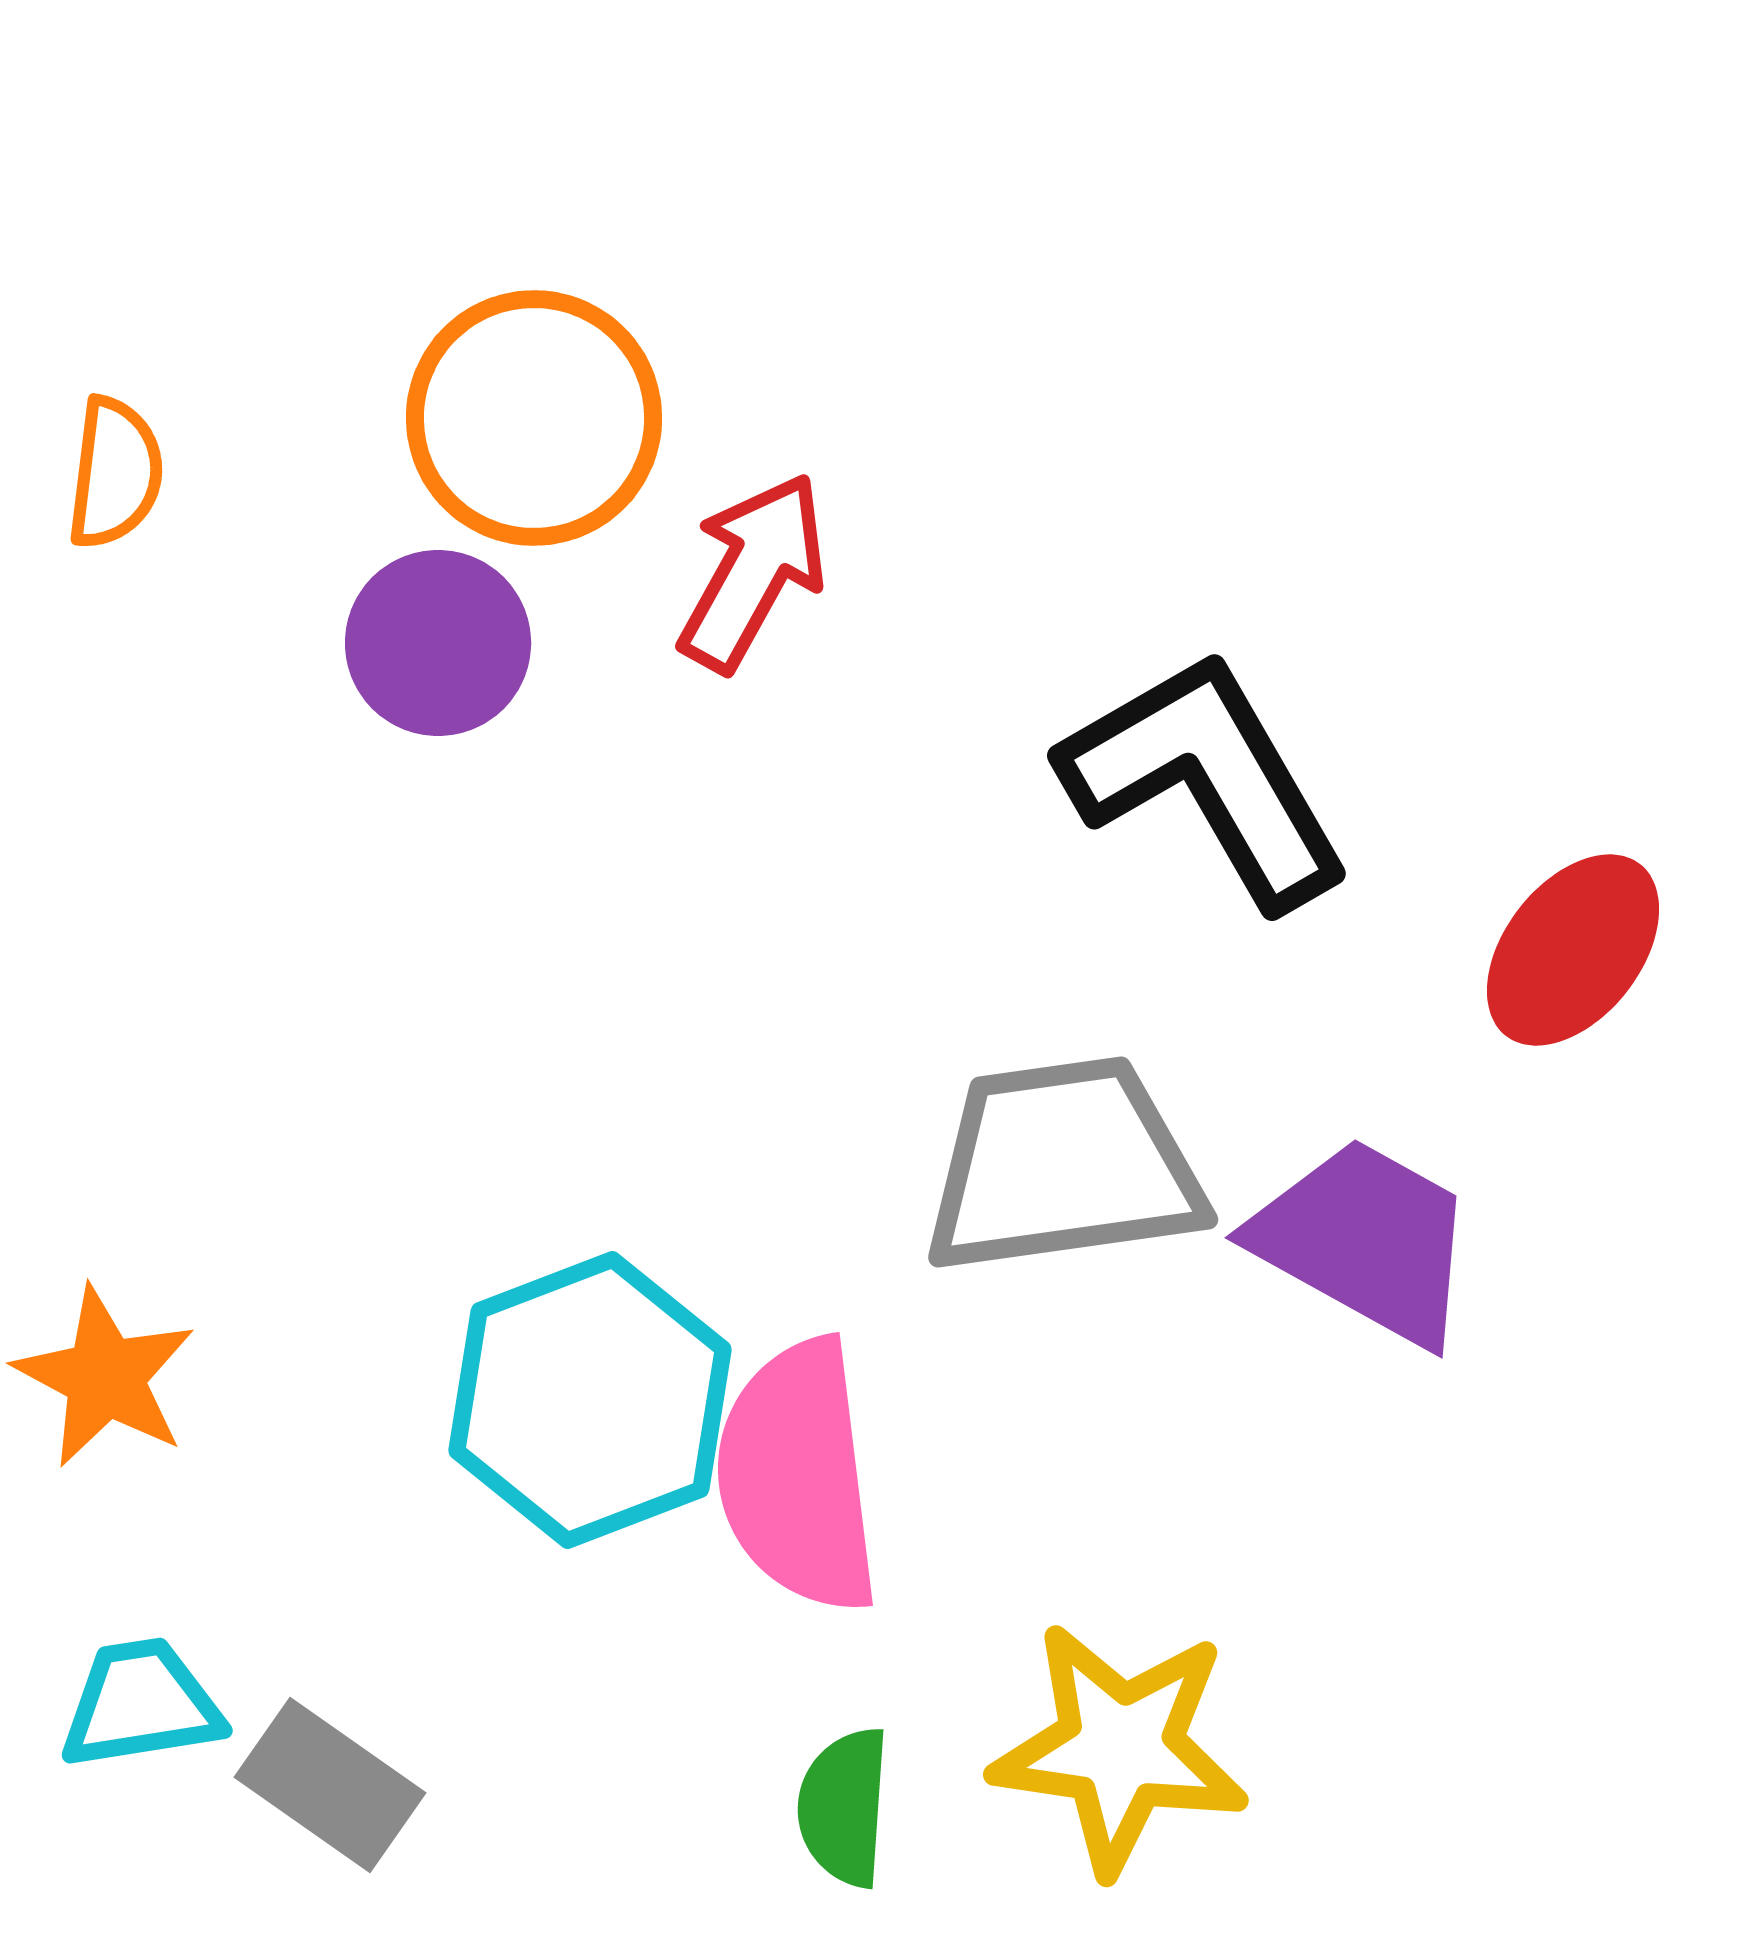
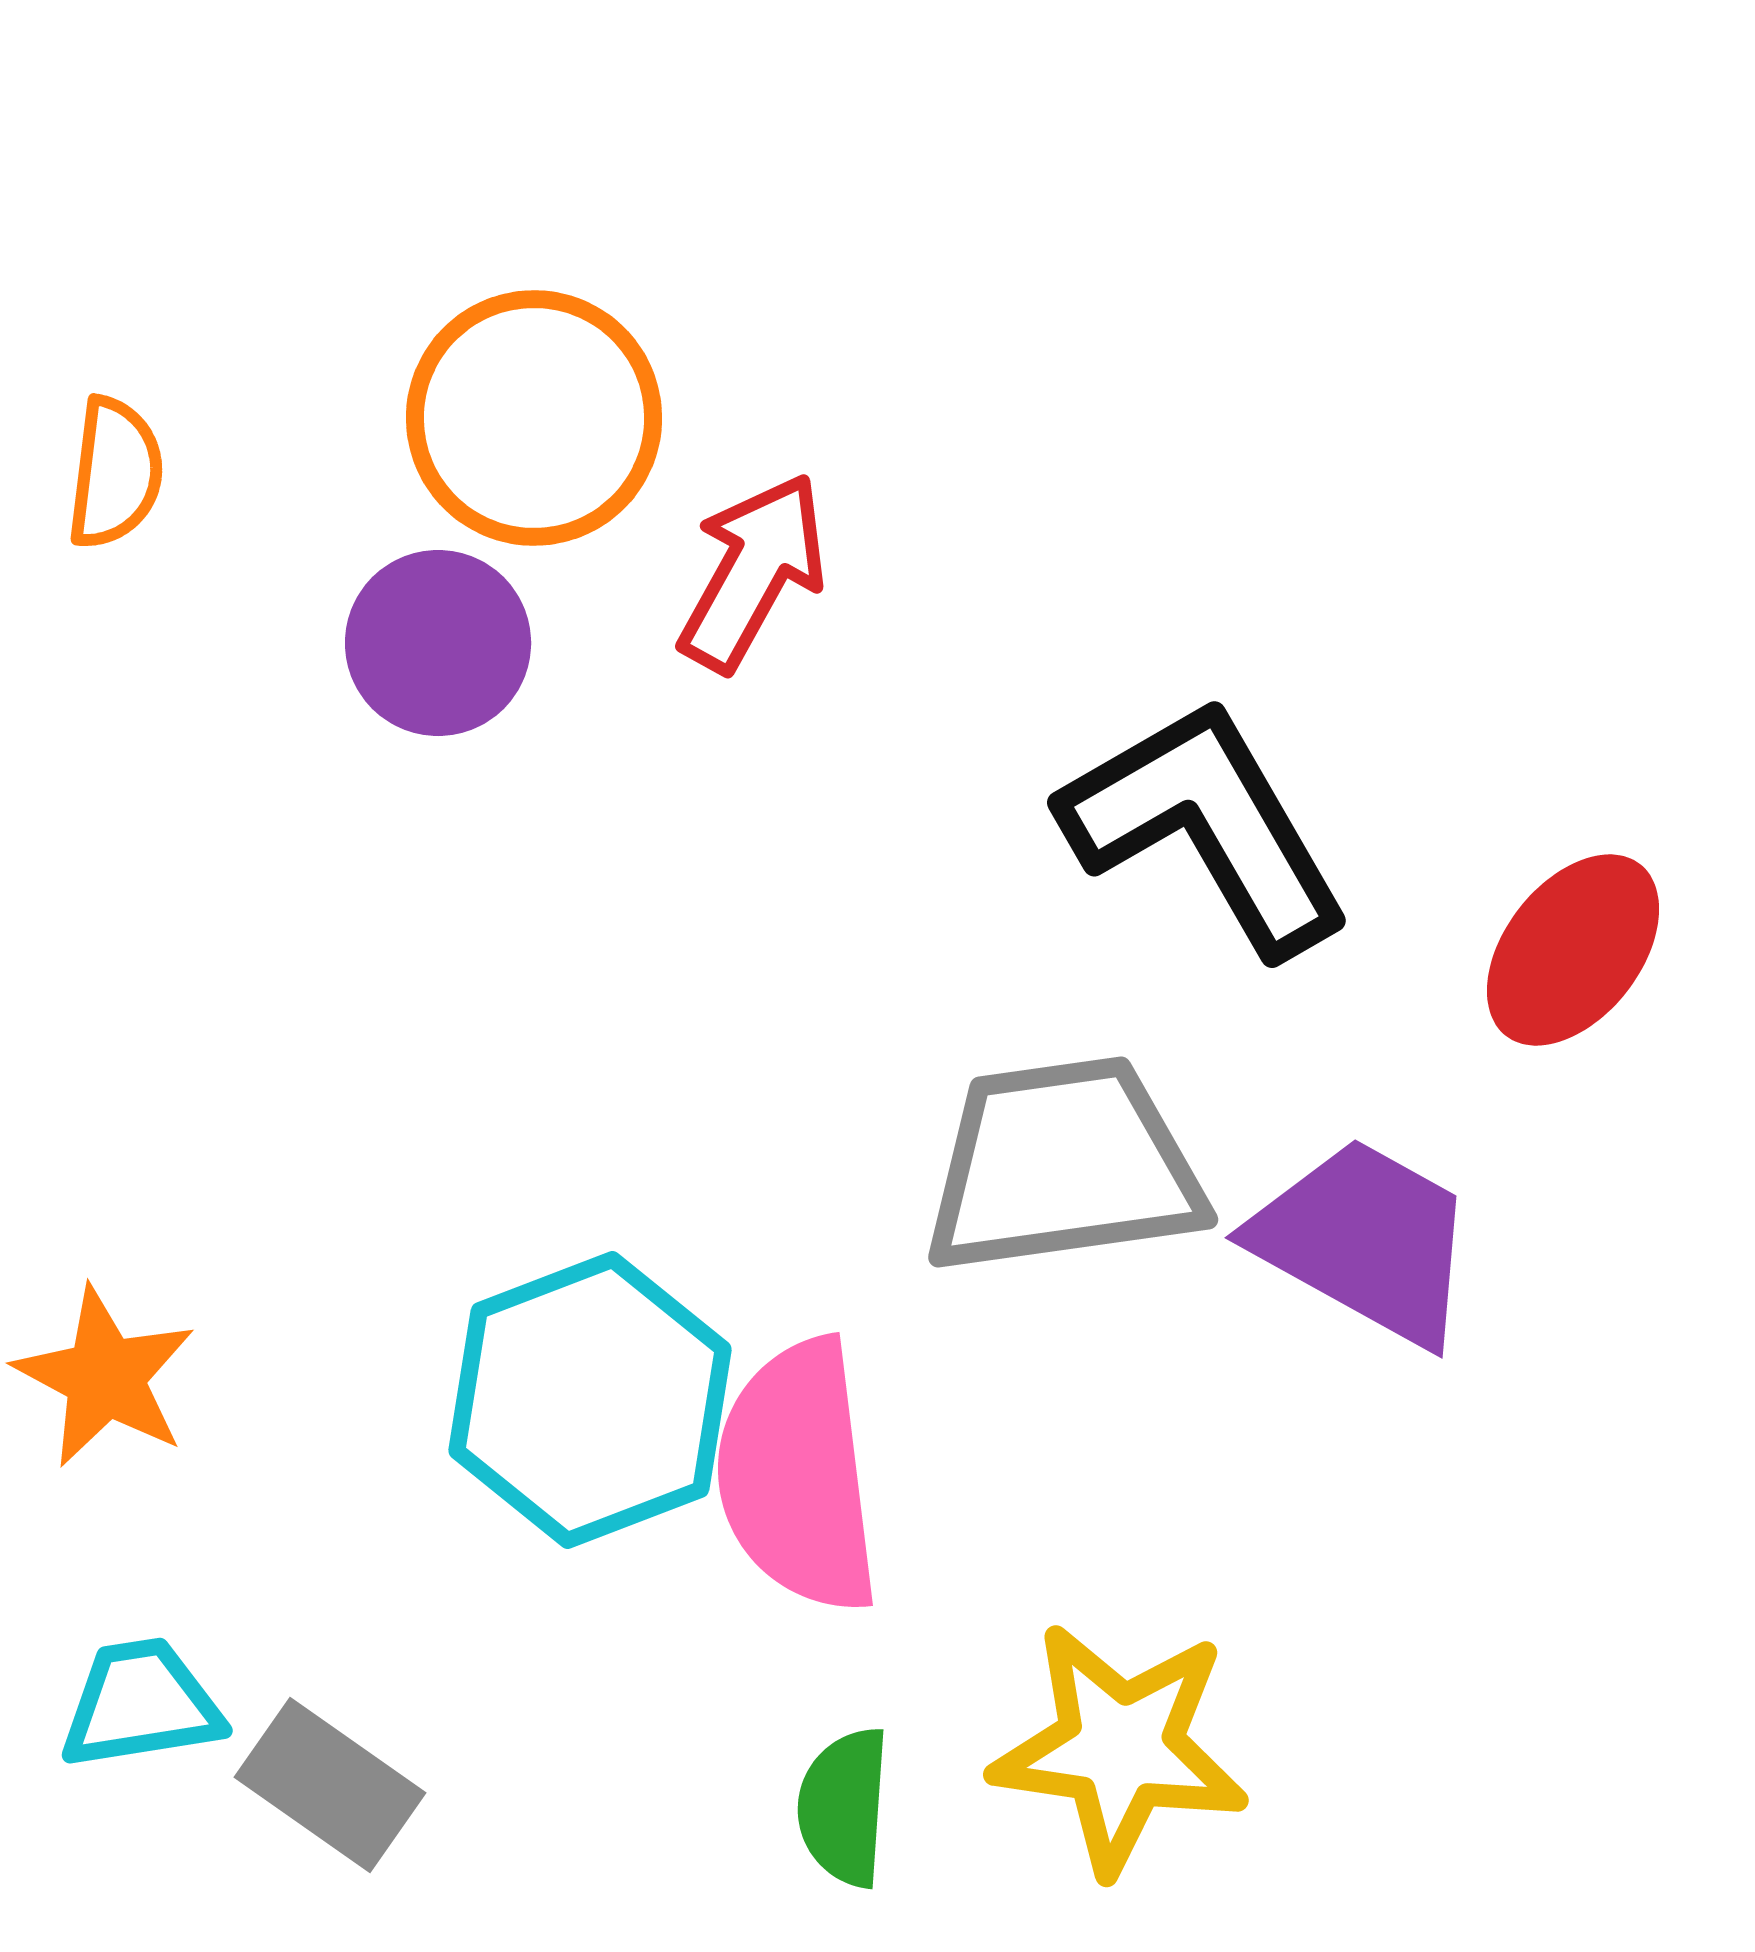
black L-shape: moved 47 px down
